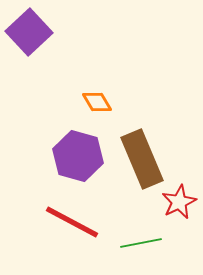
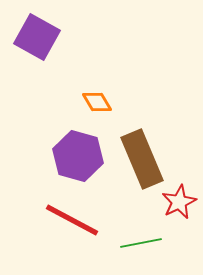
purple square: moved 8 px right, 5 px down; rotated 18 degrees counterclockwise
red line: moved 2 px up
